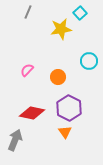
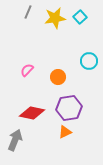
cyan square: moved 4 px down
yellow star: moved 6 px left, 11 px up
purple hexagon: rotated 25 degrees clockwise
orange triangle: rotated 40 degrees clockwise
